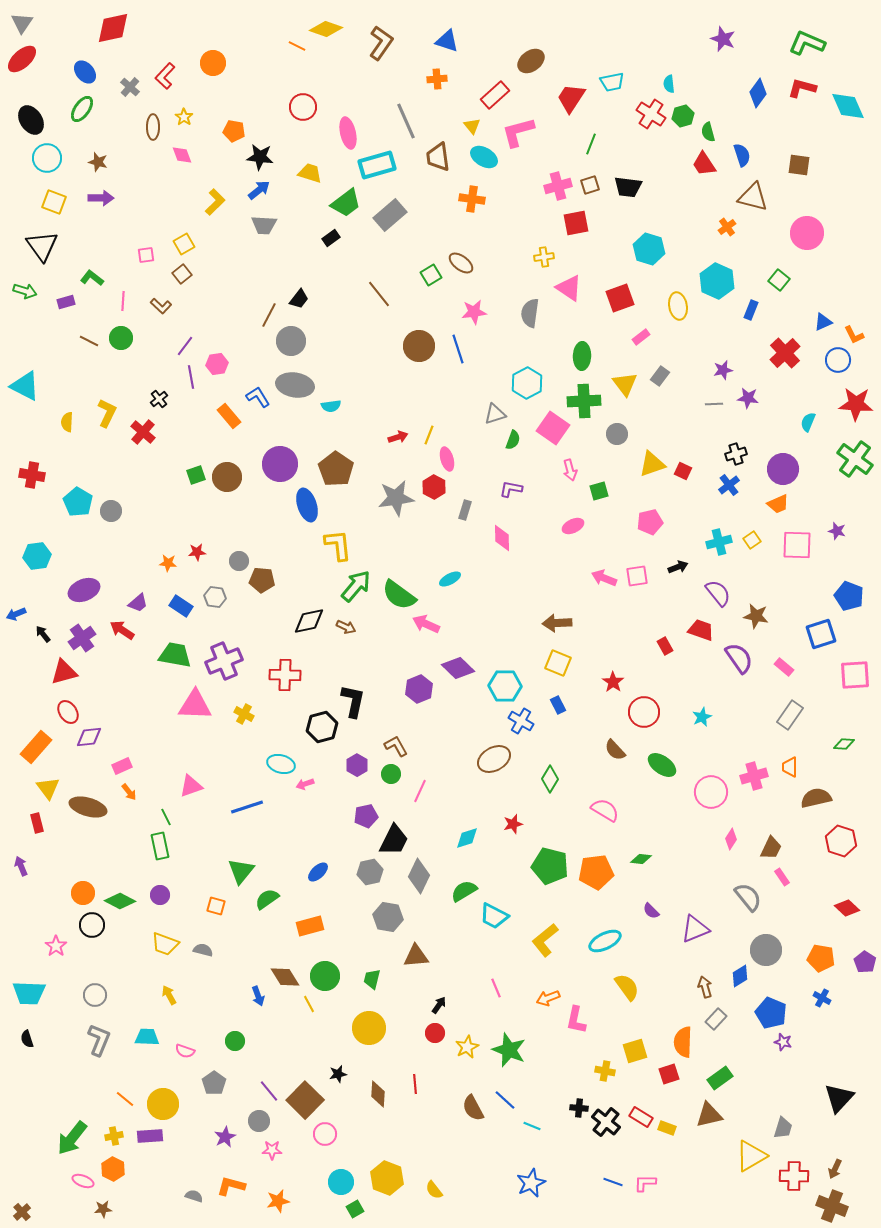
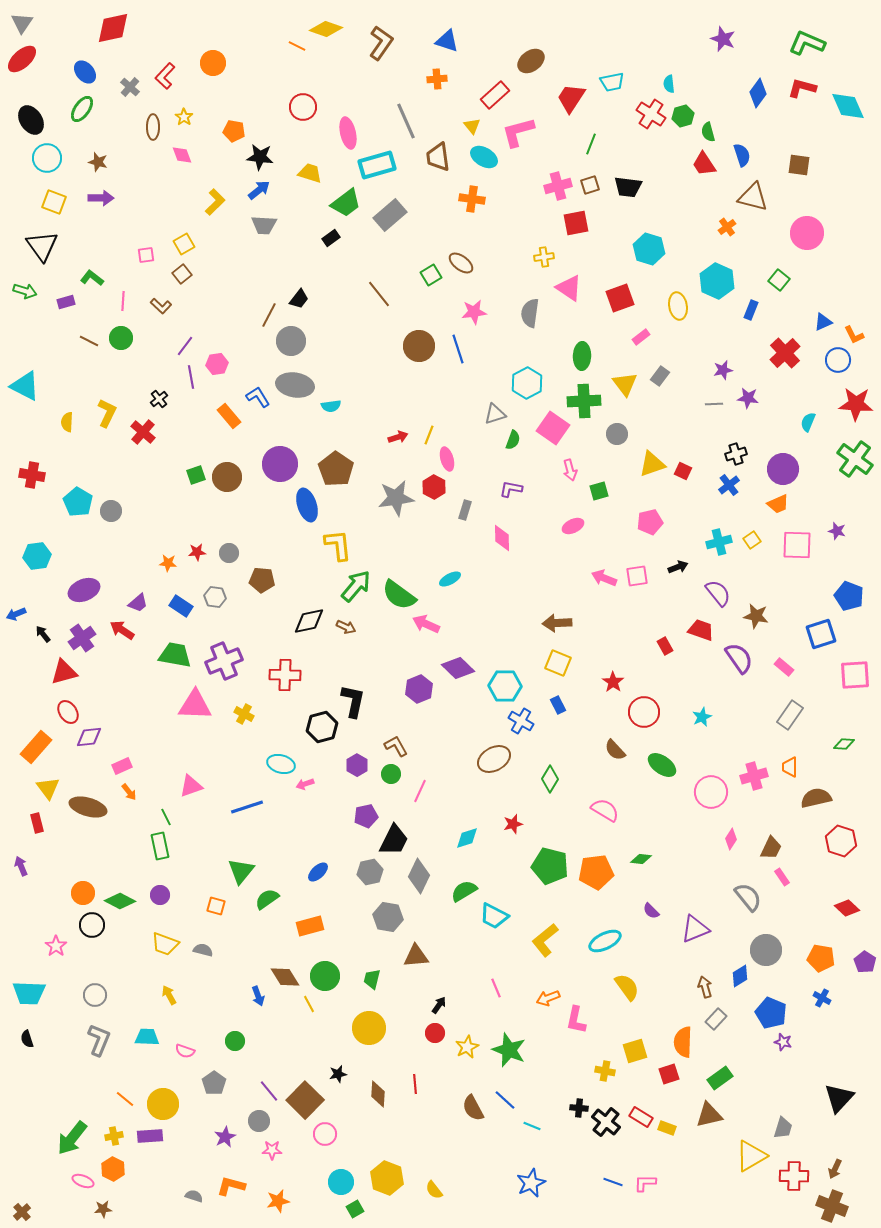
gray circle at (239, 561): moved 10 px left, 8 px up
